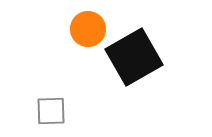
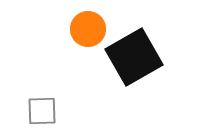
gray square: moved 9 px left
